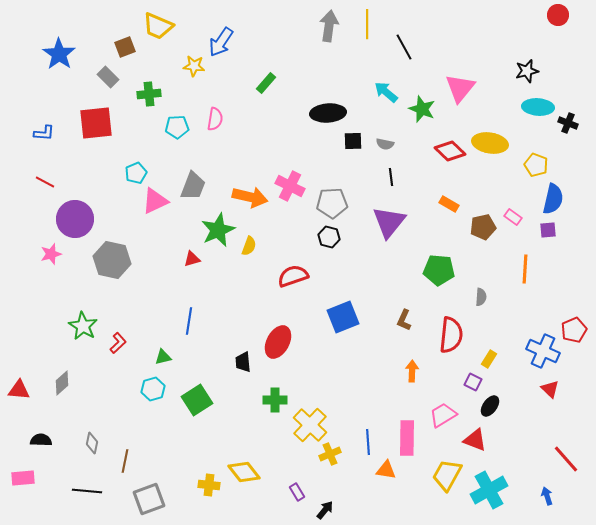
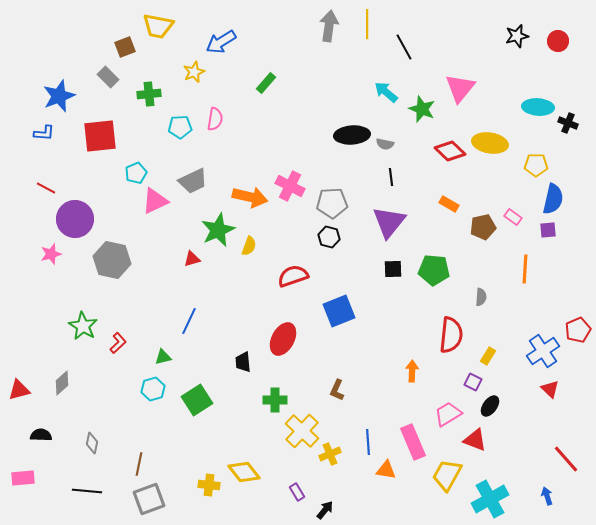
red circle at (558, 15): moved 26 px down
yellow trapezoid at (158, 26): rotated 12 degrees counterclockwise
blue arrow at (221, 42): rotated 24 degrees clockwise
blue star at (59, 54): moved 42 px down; rotated 16 degrees clockwise
yellow star at (194, 66): moved 6 px down; rotated 30 degrees counterclockwise
black star at (527, 71): moved 10 px left, 35 px up
black ellipse at (328, 113): moved 24 px right, 22 px down
red square at (96, 123): moved 4 px right, 13 px down
cyan pentagon at (177, 127): moved 3 px right
black square at (353, 141): moved 40 px right, 128 px down
yellow pentagon at (536, 165): rotated 20 degrees counterclockwise
red line at (45, 182): moved 1 px right, 6 px down
gray trapezoid at (193, 186): moved 5 px up; rotated 44 degrees clockwise
green pentagon at (439, 270): moved 5 px left
blue square at (343, 317): moved 4 px left, 6 px up
brown L-shape at (404, 320): moved 67 px left, 70 px down
blue line at (189, 321): rotated 16 degrees clockwise
red pentagon at (574, 330): moved 4 px right
red ellipse at (278, 342): moved 5 px right, 3 px up
blue cross at (543, 351): rotated 32 degrees clockwise
yellow rectangle at (489, 359): moved 1 px left, 3 px up
red triangle at (19, 390): rotated 20 degrees counterclockwise
pink trapezoid at (443, 415): moved 5 px right, 1 px up
yellow cross at (310, 425): moved 8 px left, 6 px down
pink rectangle at (407, 438): moved 6 px right, 4 px down; rotated 24 degrees counterclockwise
black semicircle at (41, 440): moved 5 px up
brown line at (125, 461): moved 14 px right, 3 px down
cyan cross at (489, 490): moved 1 px right, 9 px down
